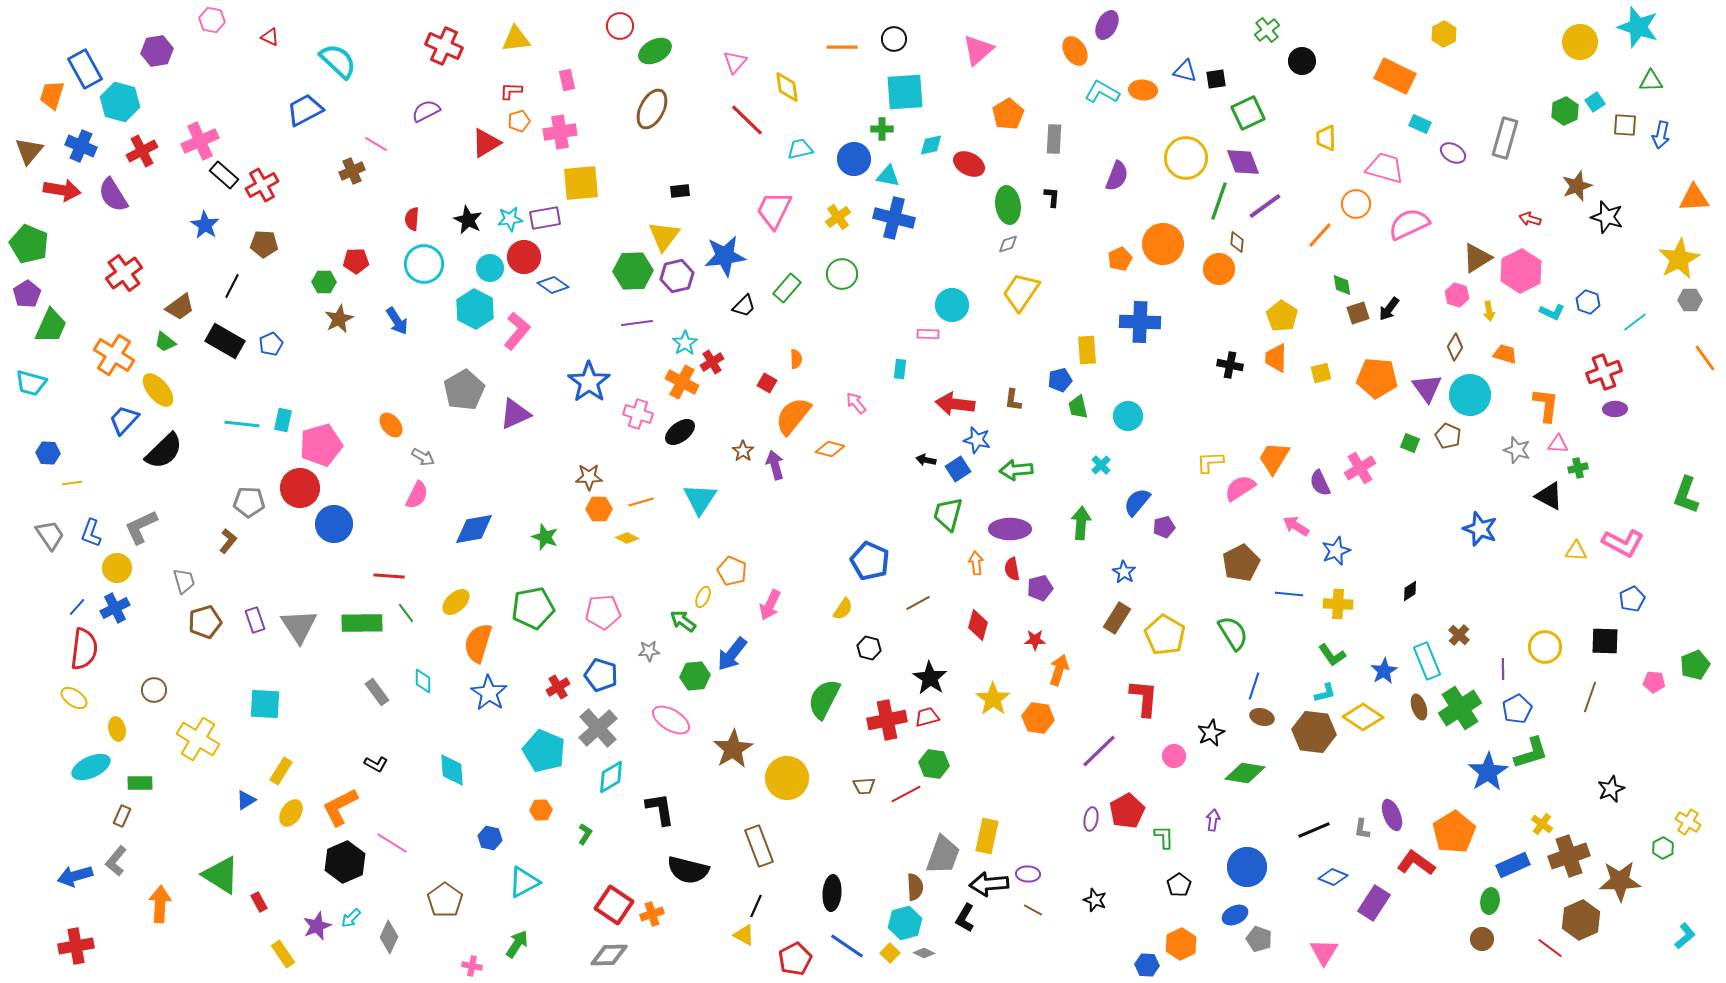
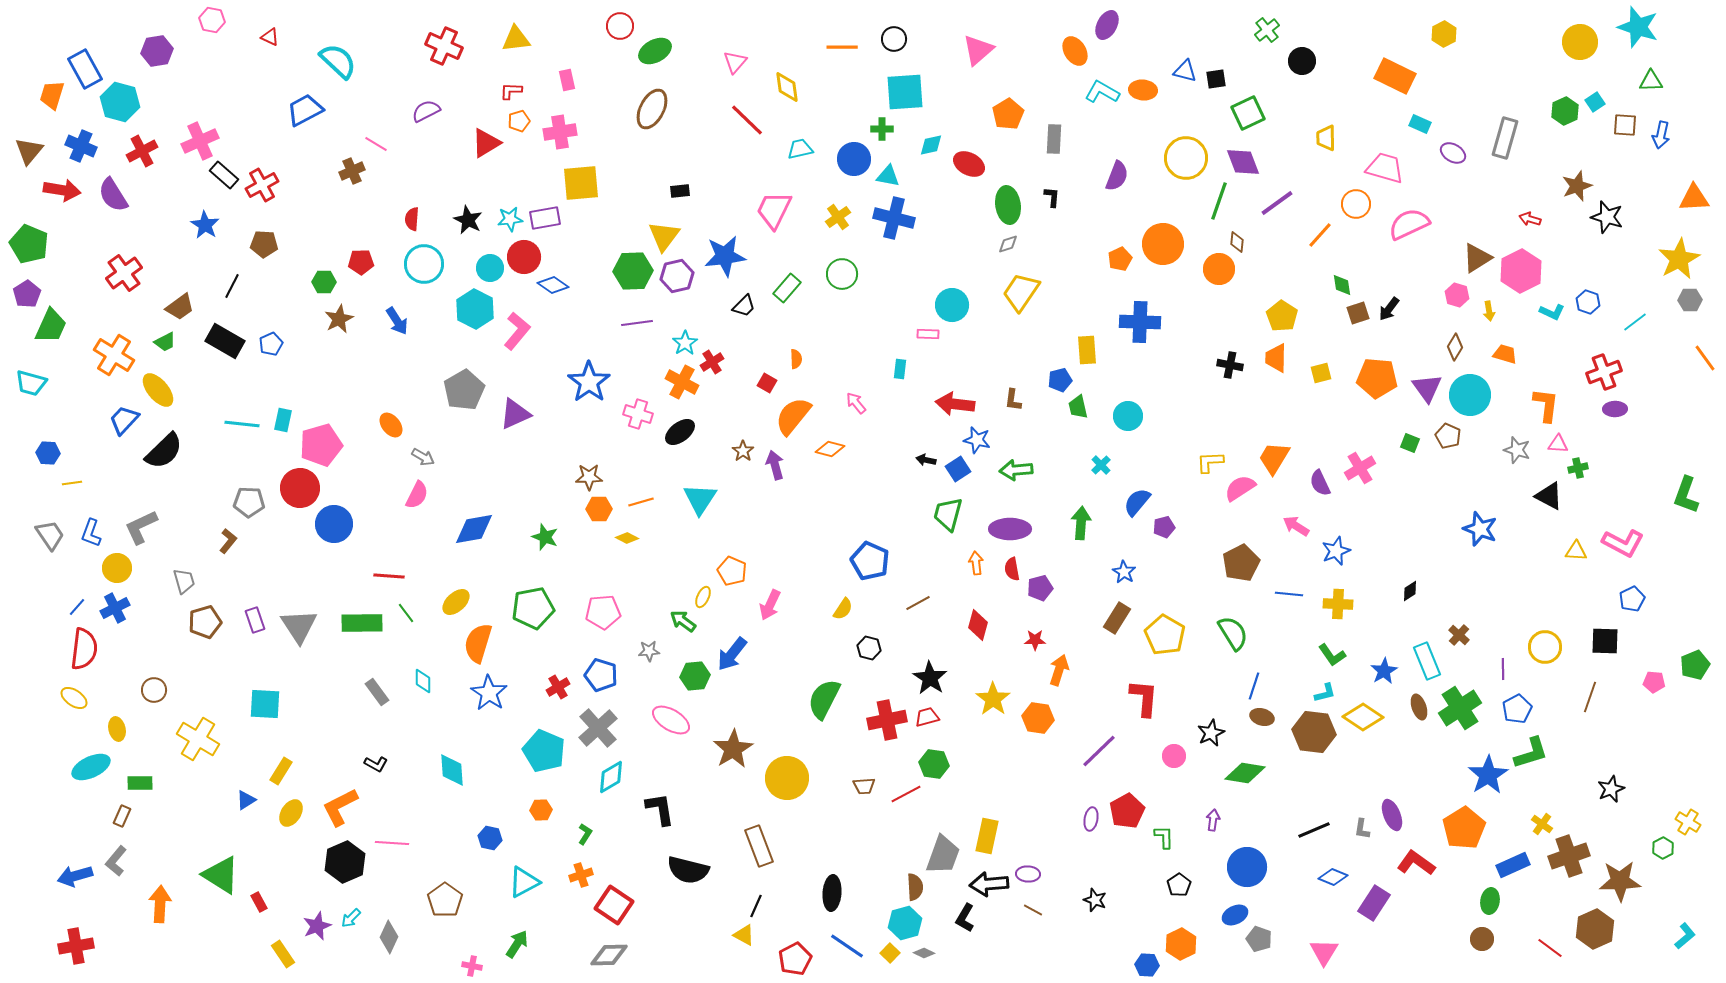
purple line at (1265, 206): moved 12 px right, 3 px up
red pentagon at (356, 261): moved 5 px right, 1 px down
green trapezoid at (165, 342): rotated 65 degrees counterclockwise
blue star at (1488, 772): moved 3 px down
orange pentagon at (1454, 832): moved 10 px right, 4 px up
pink line at (392, 843): rotated 28 degrees counterclockwise
orange cross at (652, 914): moved 71 px left, 39 px up
brown hexagon at (1581, 920): moved 14 px right, 9 px down
